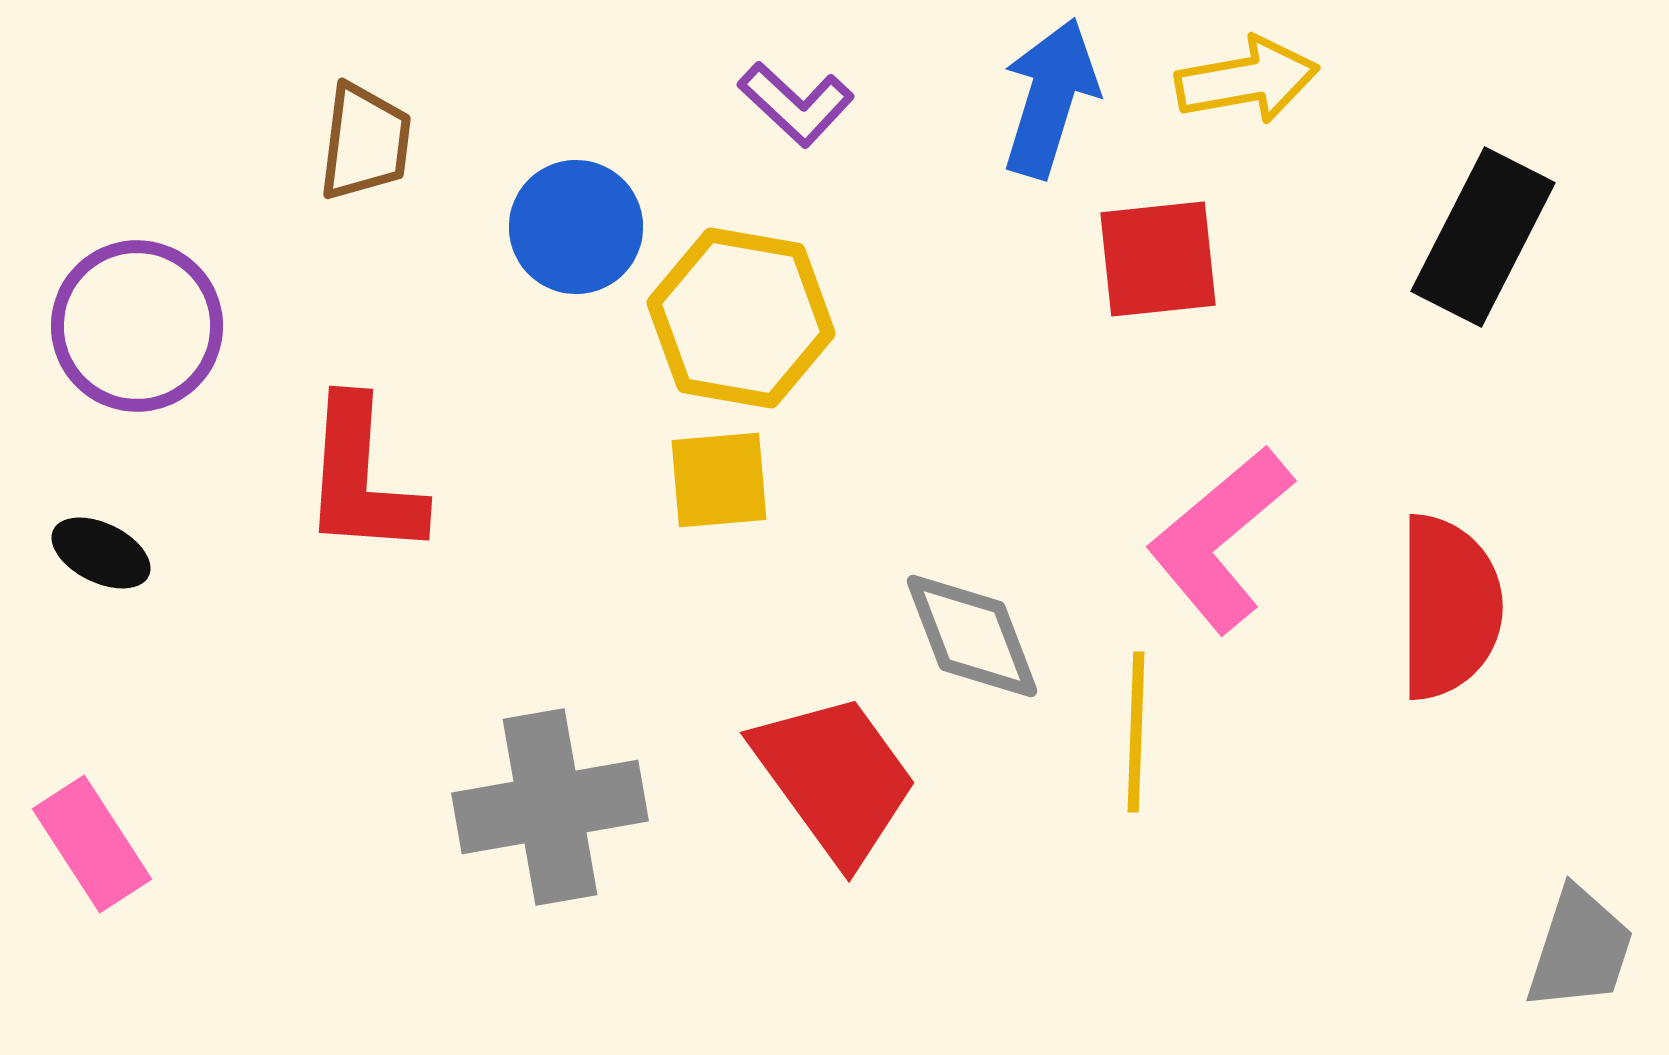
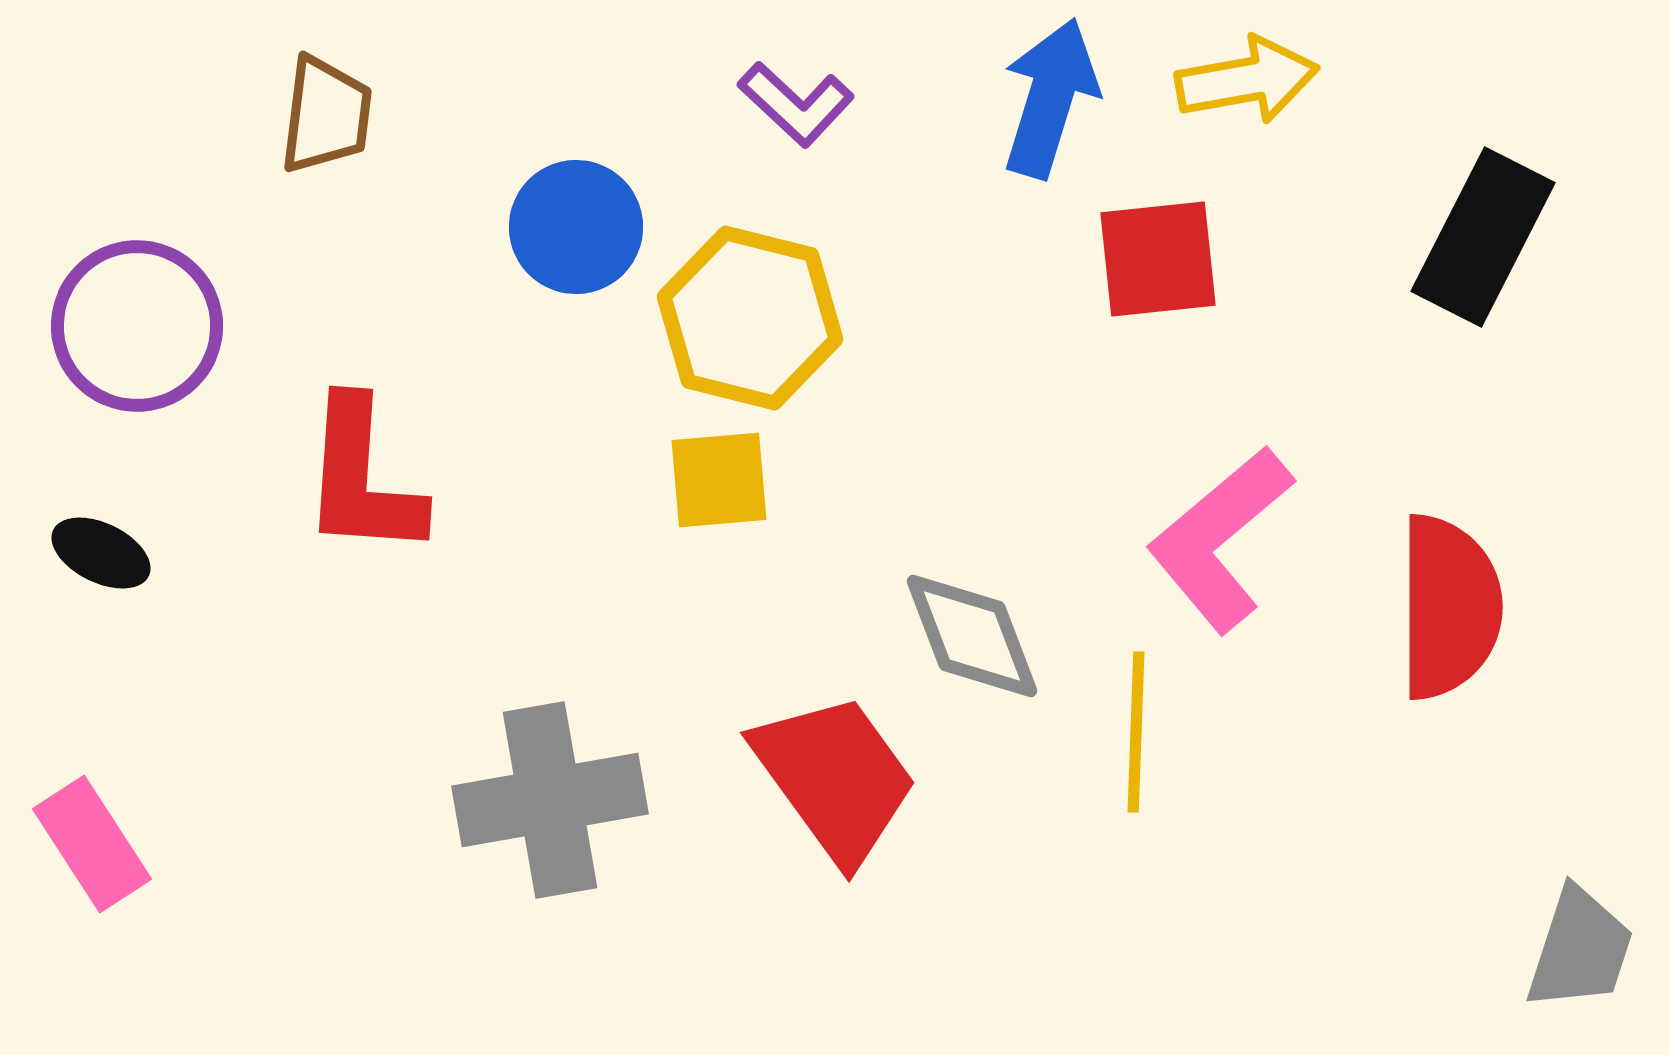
brown trapezoid: moved 39 px left, 27 px up
yellow hexagon: moved 9 px right; rotated 4 degrees clockwise
gray cross: moved 7 px up
